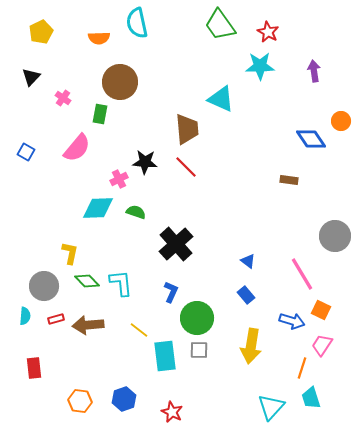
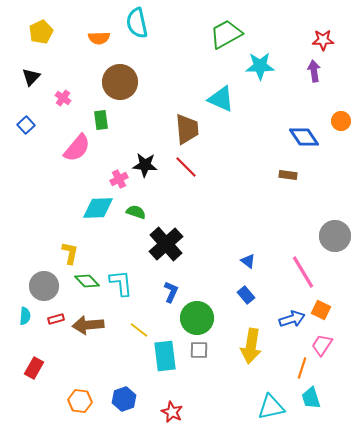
green trapezoid at (220, 25): moved 6 px right, 9 px down; rotated 96 degrees clockwise
red star at (268, 32): moved 55 px right, 8 px down; rotated 30 degrees counterclockwise
green rectangle at (100, 114): moved 1 px right, 6 px down; rotated 18 degrees counterclockwise
blue diamond at (311, 139): moved 7 px left, 2 px up
blue square at (26, 152): moved 27 px up; rotated 18 degrees clockwise
black star at (145, 162): moved 3 px down
brown rectangle at (289, 180): moved 1 px left, 5 px up
black cross at (176, 244): moved 10 px left
pink line at (302, 274): moved 1 px right, 2 px up
blue arrow at (292, 321): moved 2 px up; rotated 35 degrees counterclockwise
red rectangle at (34, 368): rotated 35 degrees clockwise
cyan triangle at (271, 407): rotated 36 degrees clockwise
